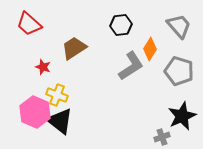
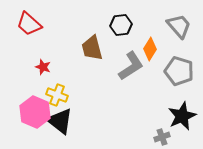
brown trapezoid: moved 18 px right; rotated 72 degrees counterclockwise
